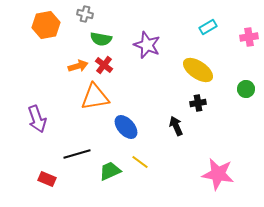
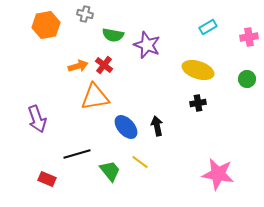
green semicircle: moved 12 px right, 4 px up
yellow ellipse: rotated 16 degrees counterclockwise
green circle: moved 1 px right, 10 px up
black arrow: moved 19 px left; rotated 12 degrees clockwise
green trapezoid: rotated 75 degrees clockwise
